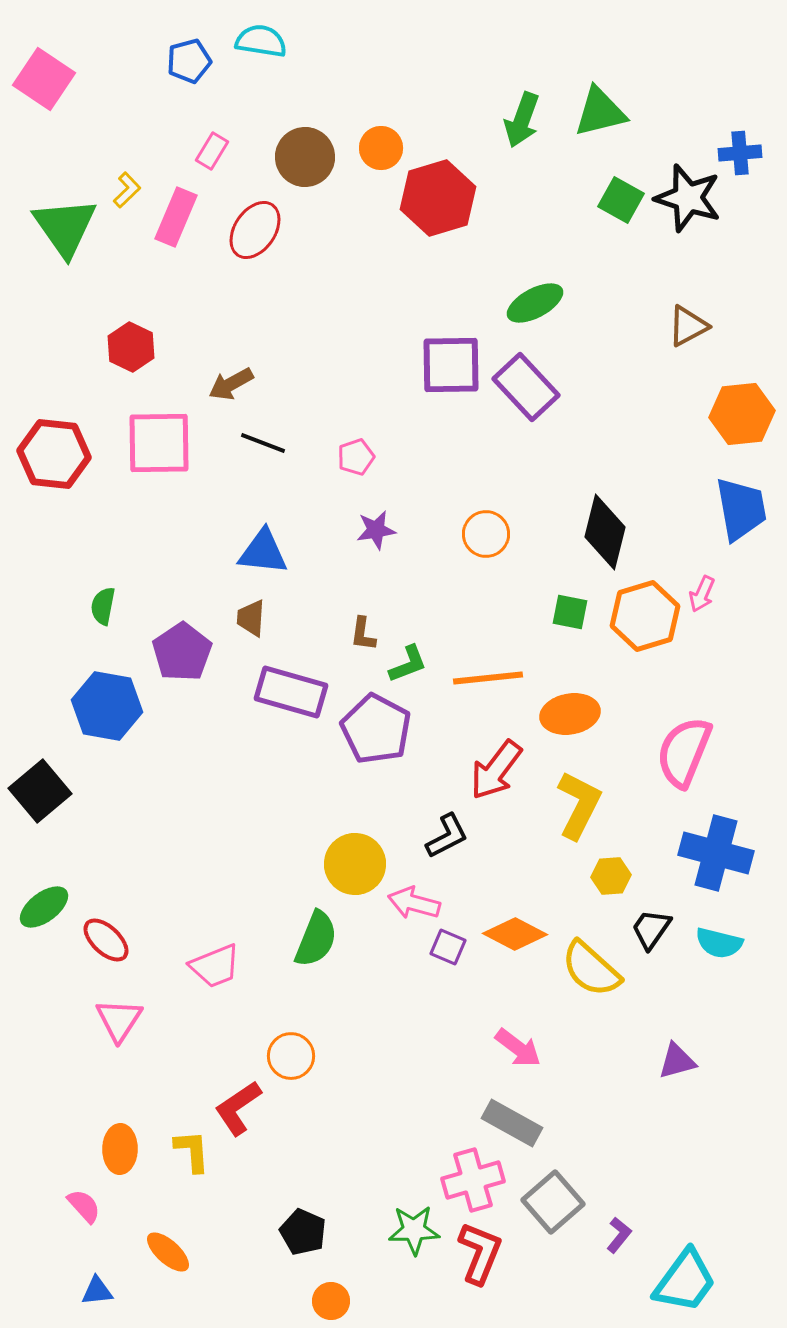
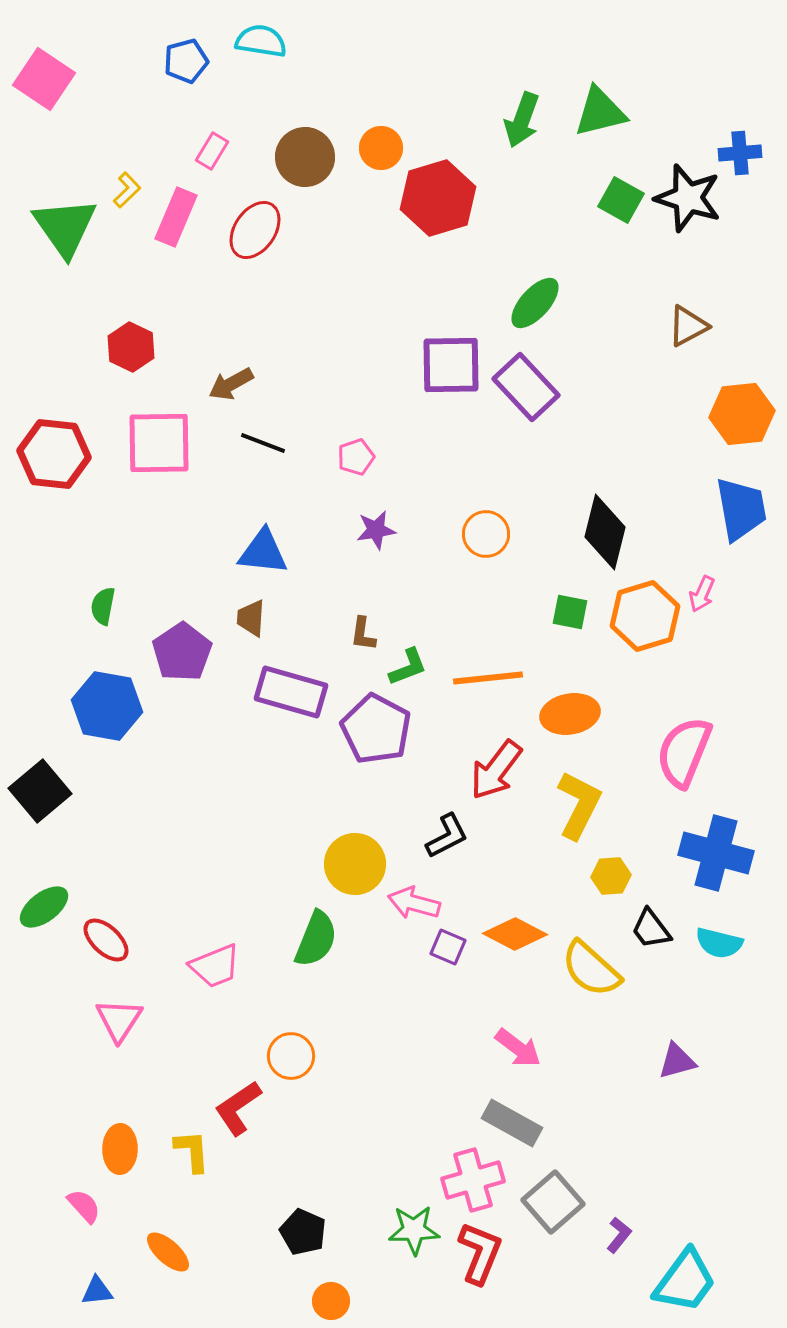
blue pentagon at (189, 61): moved 3 px left
green ellipse at (535, 303): rotated 20 degrees counterclockwise
green L-shape at (408, 664): moved 3 px down
black trapezoid at (651, 929): rotated 72 degrees counterclockwise
